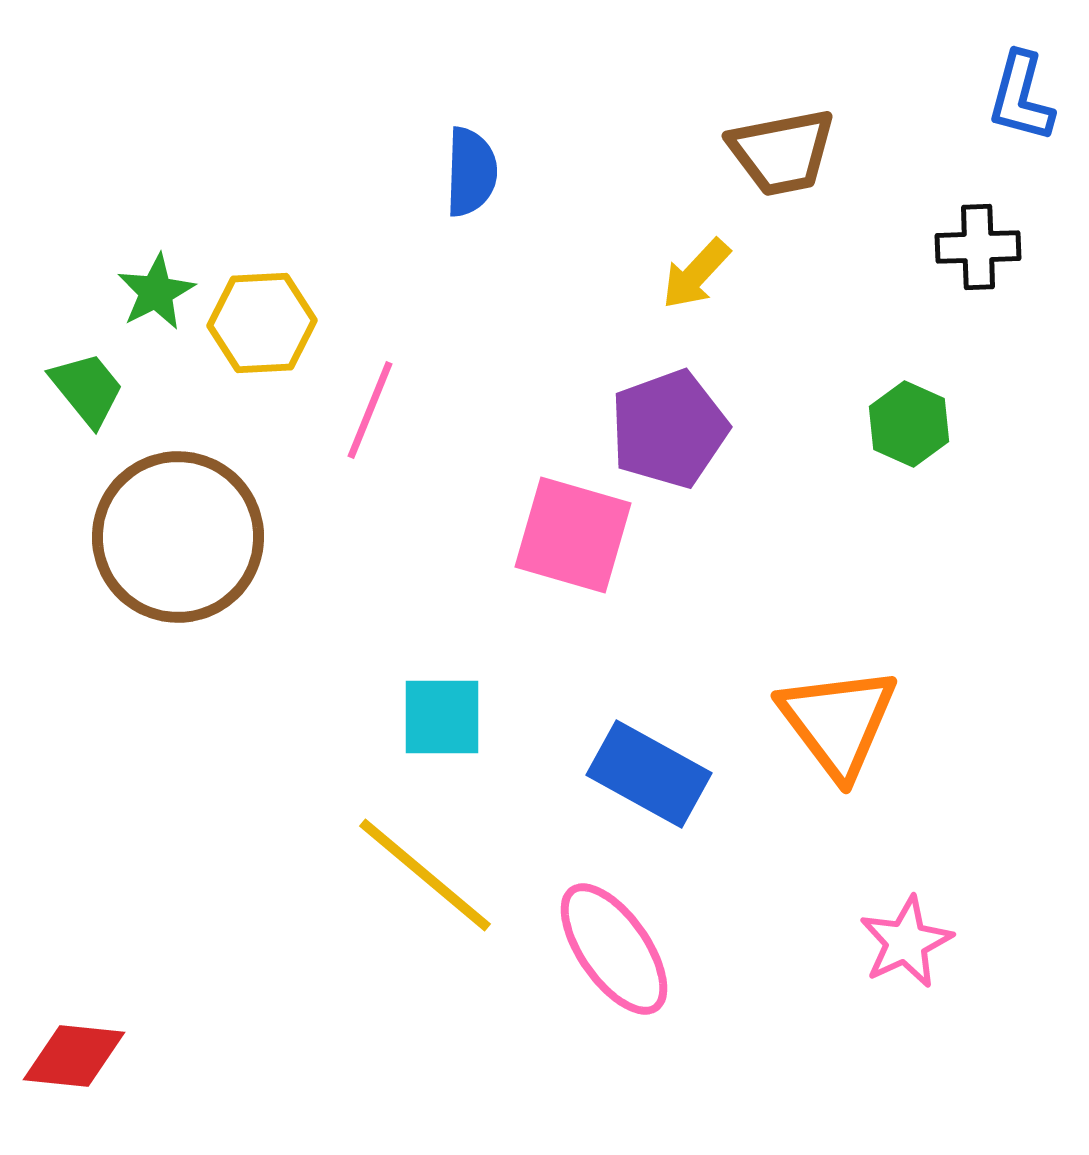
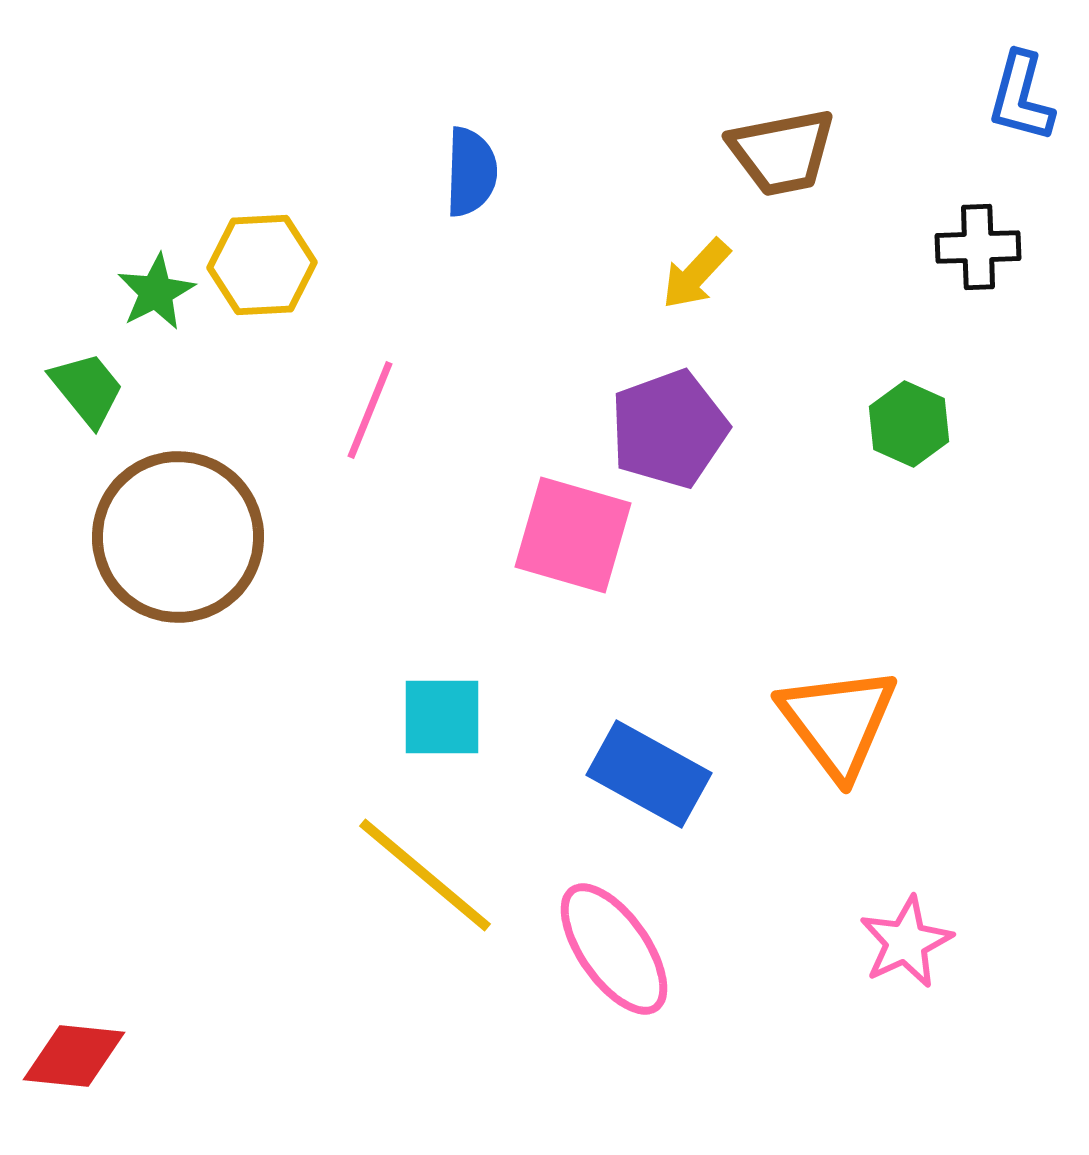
yellow hexagon: moved 58 px up
